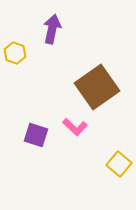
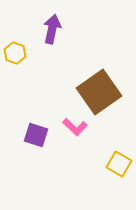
brown square: moved 2 px right, 5 px down
yellow square: rotated 10 degrees counterclockwise
